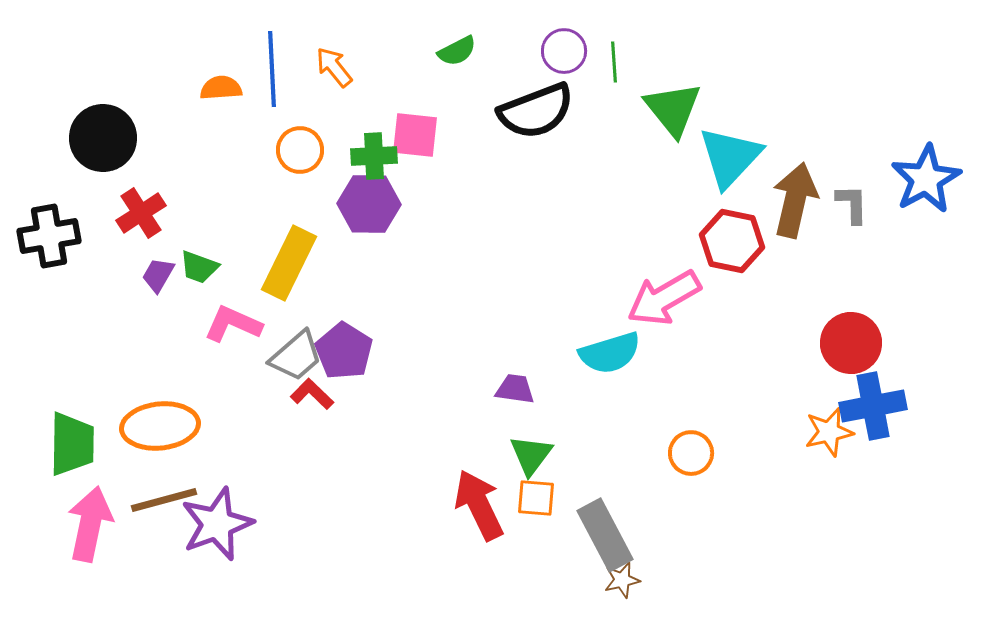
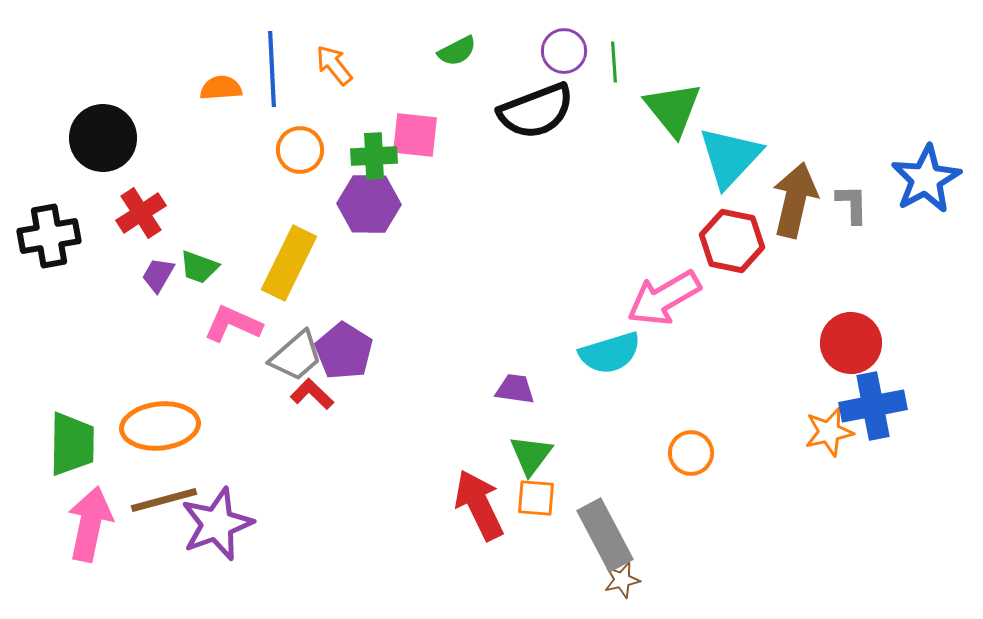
orange arrow at (334, 67): moved 2 px up
